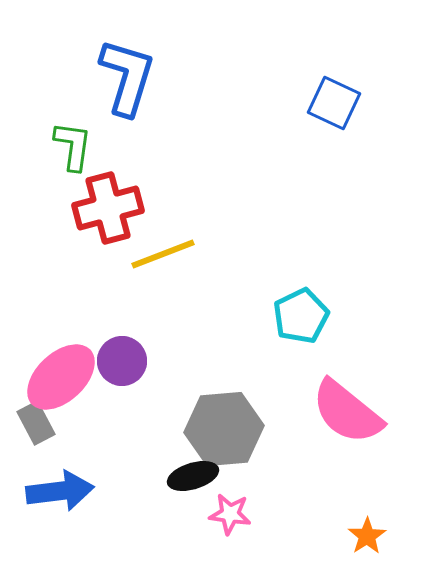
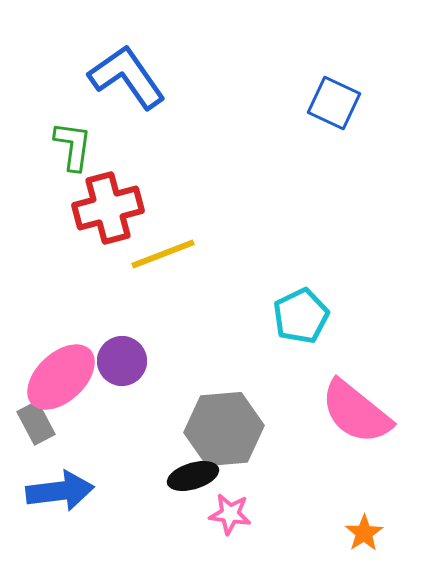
blue L-shape: rotated 52 degrees counterclockwise
pink semicircle: moved 9 px right
orange star: moved 3 px left, 3 px up
